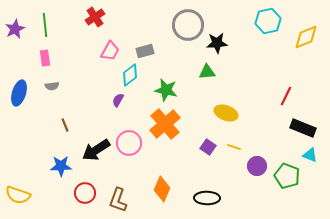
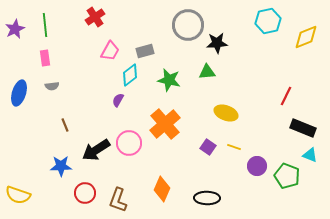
green star: moved 3 px right, 10 px up
